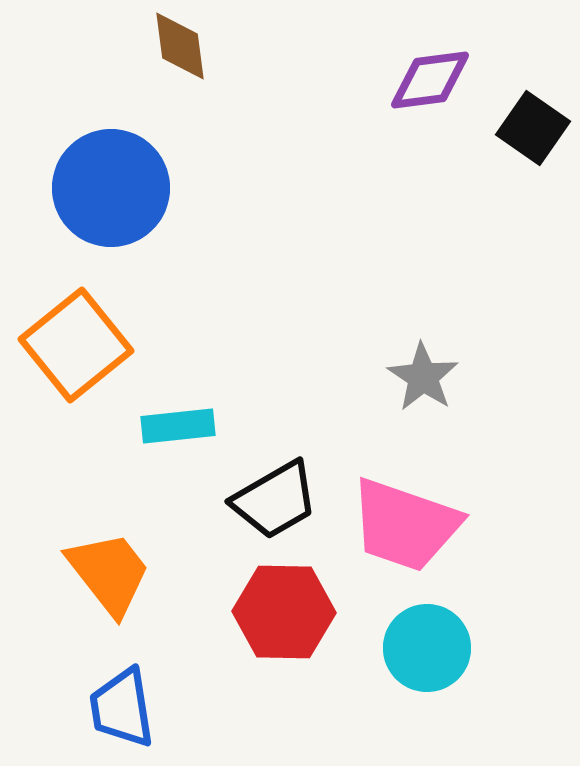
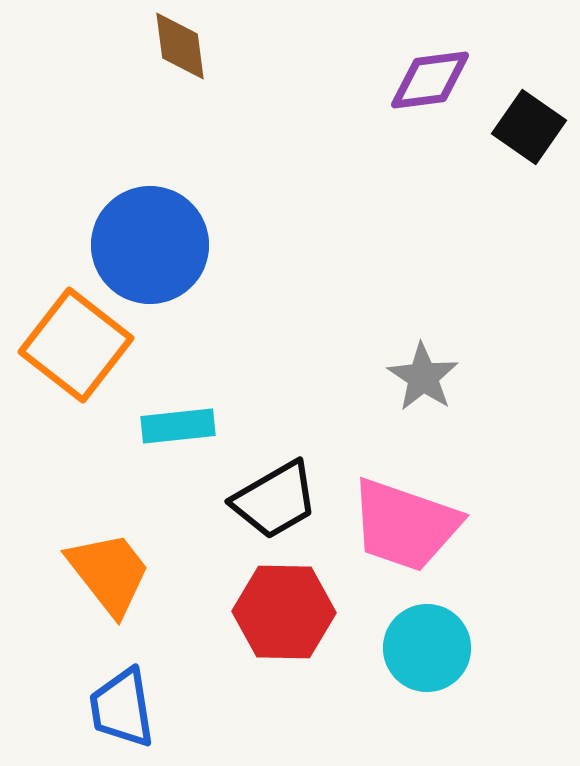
black square: moved 4 px left, 1 px up
blue circle: moved 39 px right, 57 px down
orange square: rotated 13 degrees counterclockwise
